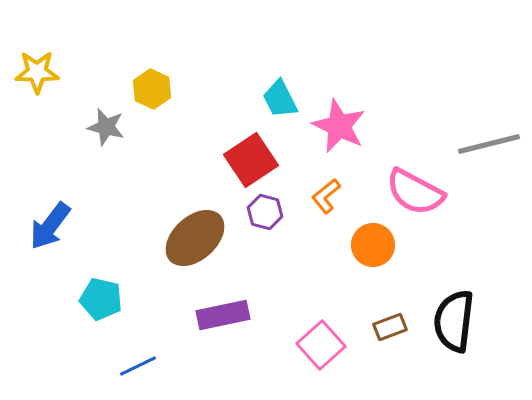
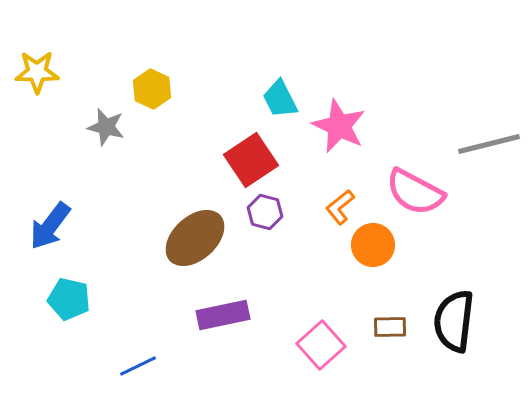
orange L-shape: moved 14 px right, 11 px down
cyan pentagon: moved 32 px left
brown rectangle: rotated 20 degrees clockwise
